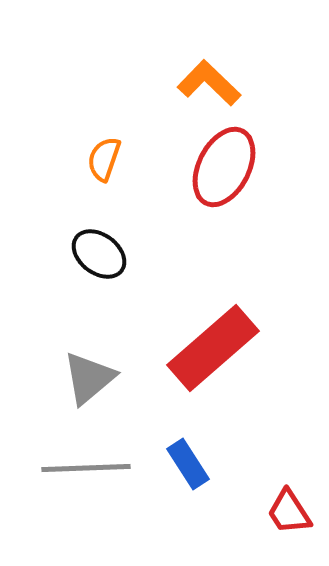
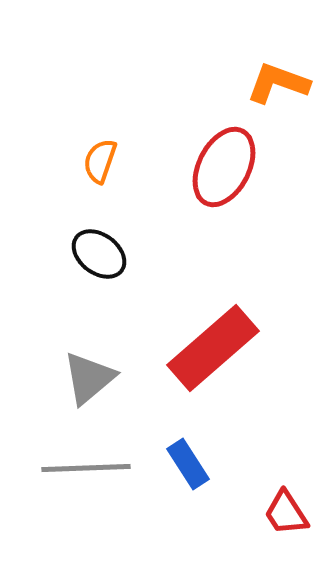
orange L-shape: moved 69 px right; rotated 24 degrees counterclockwise
orange semicircle: moved 4 px left, 2 px down
red trapezoid: moved 3 px left, 1 px down
